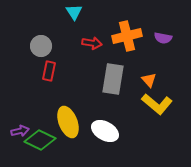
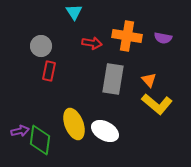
orange cross: rotated 24 degrees clockwise
yellow ellipse: moved 6 px right, 2 px down
green diamond: rotated 72 degrees clockwise
